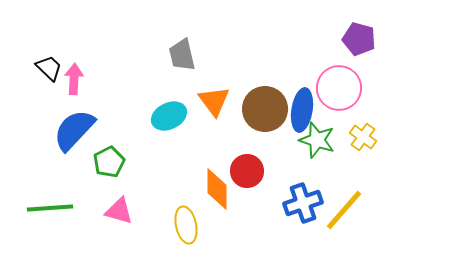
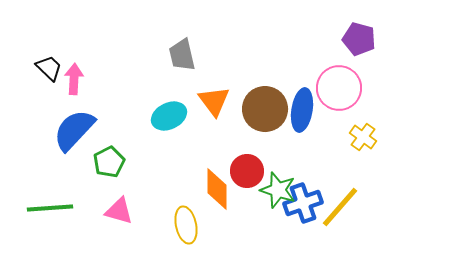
green star: moved 39 px left, 50 px down
yellow line: moved 4 px left, 3 px up
